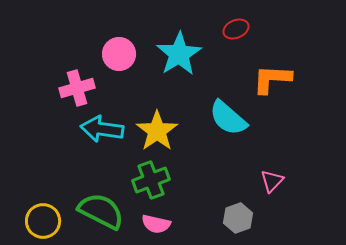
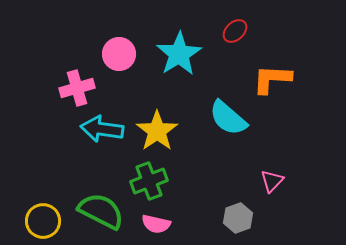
red ellipse: moved 1 px left, 2 px down; rotated 20 degrees counterclockwise
green cross: moved 2 px left, 1 px down
